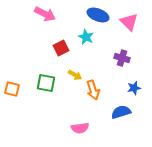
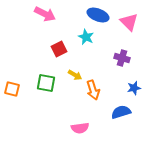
red square: moved 2 px left, 1 px down
